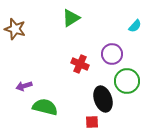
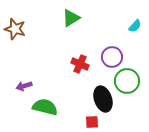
purple circle: moved 3 px down
